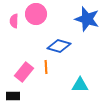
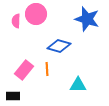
pink semicircle: moved 2 px right
orange line: moved 1 px right, 2 px down
pink rectangle: moved 2 px up
cyan triangle: moved 2 px left
